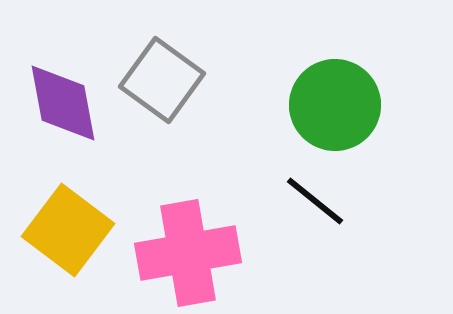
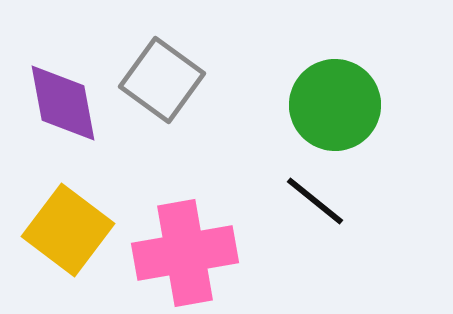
pink cross: moved 3 px left
